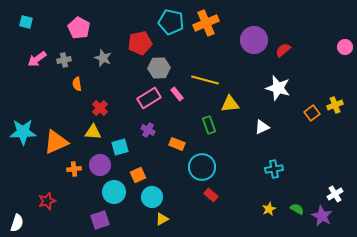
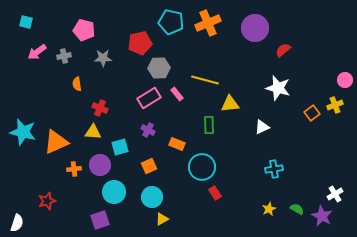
orange cross at (206, 23): moved 2 px right
pink pentagon at (79, 28): moved 5 px right, 2 px down; rotated 15 degrees counterclockwise
purple circle at (254, 40): moved 1 px right, 12 px up
pink circle at (345, 47): moved 33 px down
gray star at (103, 58): rotated 24 degrees counterclockwise
pink arrow at (37, 59): moved 7 px up
gray cross at (64, 60): moved 4 px up
red cross at (100, 108): rotated 21 degrees counterclockwise
green rectangle at (209, 125): rotated 18 degrees clockwise
cyan star at (23, 132): rotated 16 degrees clockwise
orange square at (138, 175): moved 11 px right, 9 px up
red rectangle at (211, 195): moved 4 px right, 2 px up; rotated 16 degrees clockwise
